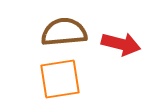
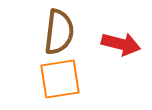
brown semicircle: moved 5 px left; rotated 102 degrees clockwise
